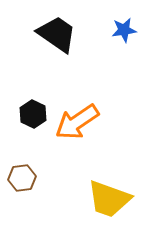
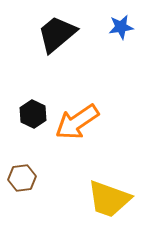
blue star: moved 3 px left, 3 px up
black trapezoid: rotated 75 degrees counterclockwise
